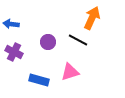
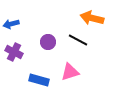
orange arrow: rotated 100 degrees counterclockwise
blue arrow: rotated 21 degrees counterclockwise
